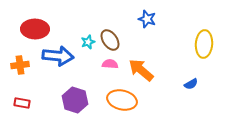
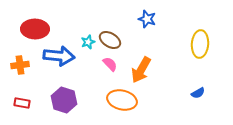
brown ellipse: rotated 25 degrees counterclockwise
yellow ellipse: moved 4 px left
blue arrow: moved 1 px right
pink semicircle: rotated 42 degrees clockwise
orange arrow: rotated 100 degrees counterclockwise
blue semicircle: moved 7 px right, 9 px down
purple hexagon: moved 11 px left
